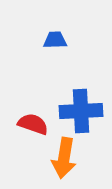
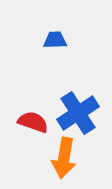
blue cross: moved 3 px left, 2 px down; rotated 30 degrees counterclockwise
red semicircle: moved 2 px up
